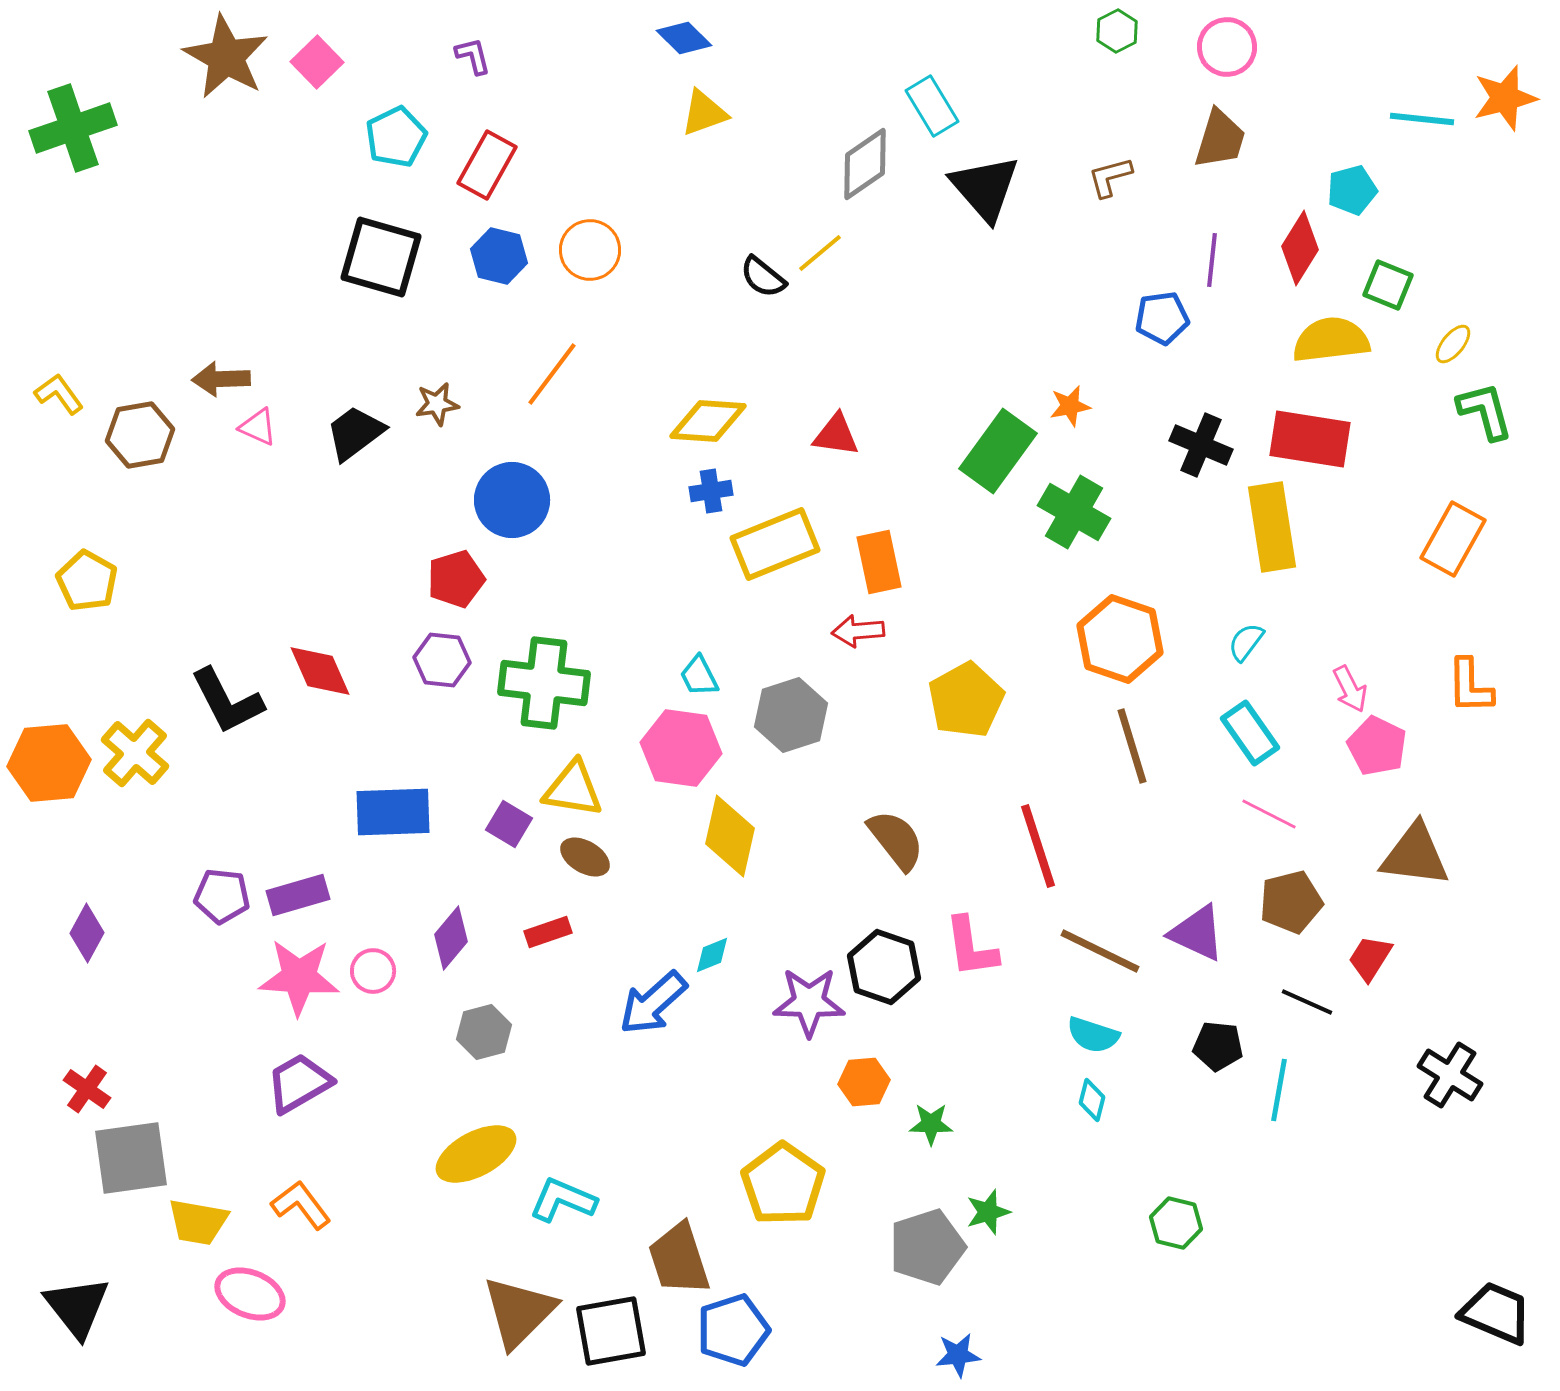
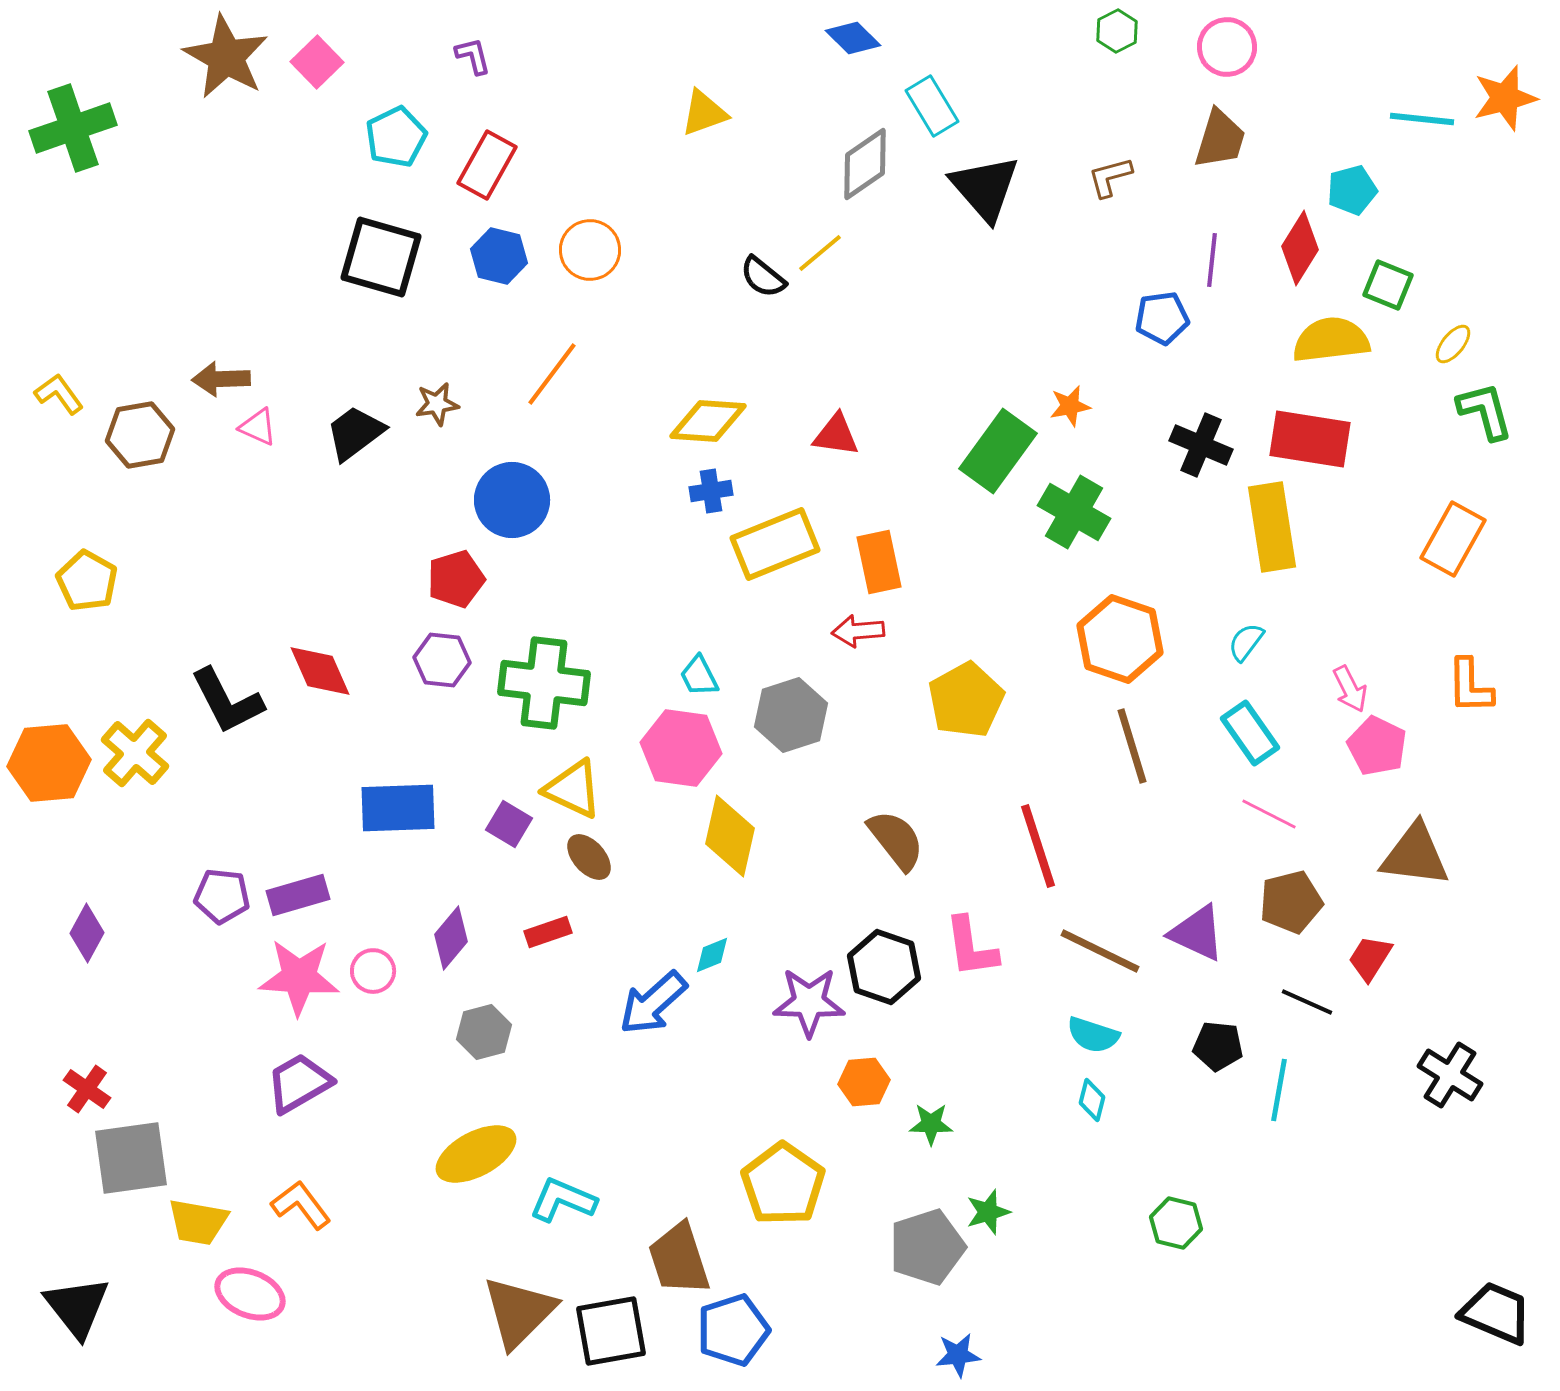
blue diamond at (684, 38): moved 169 px right
yellow triangle at (573, 789): rotated 16 degrees clockwise
blue rectangle at (393, 812): moved 5 px right, 4 px up
brown ellipse at (585, 857): moved 4 px right; rotated 18 degrees clockwise
